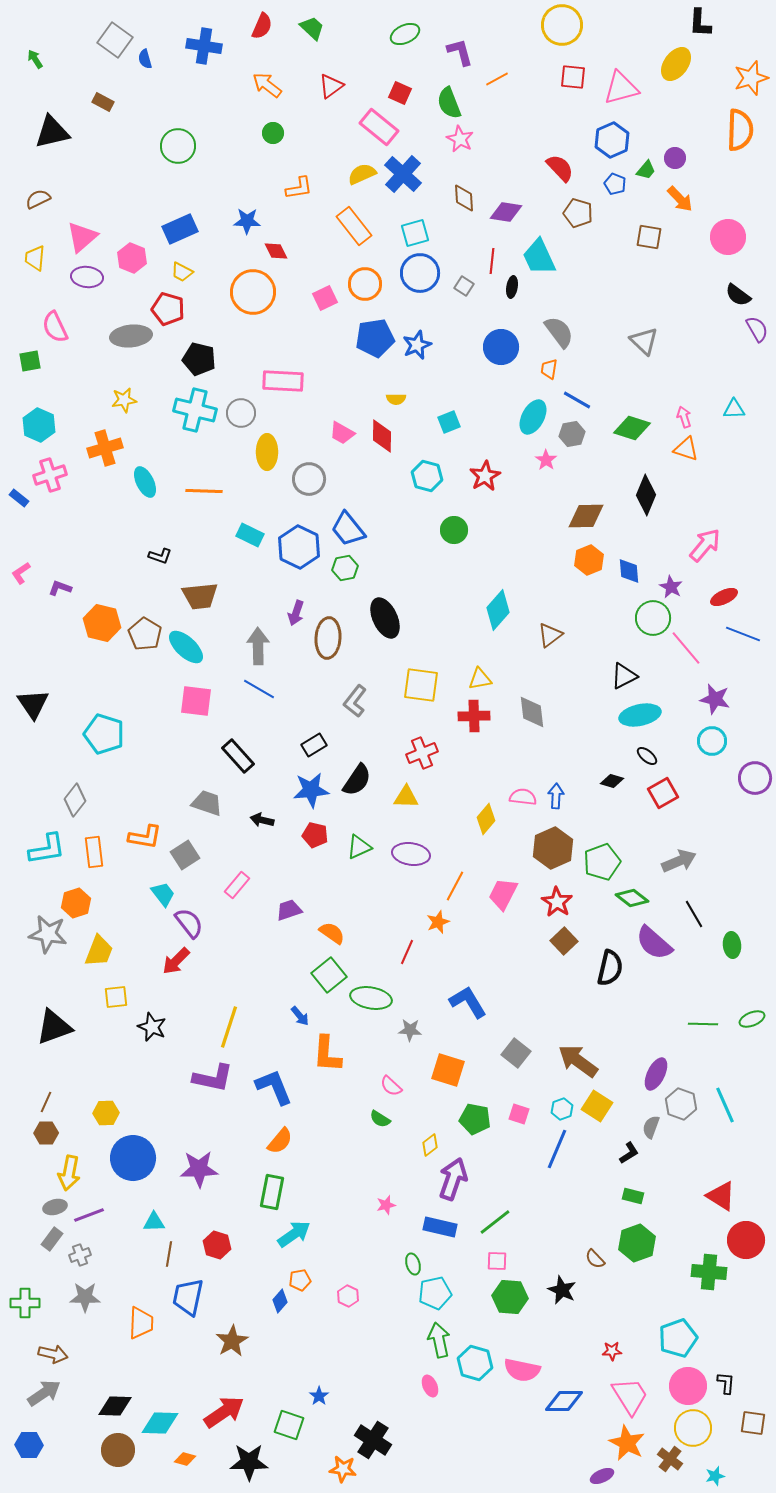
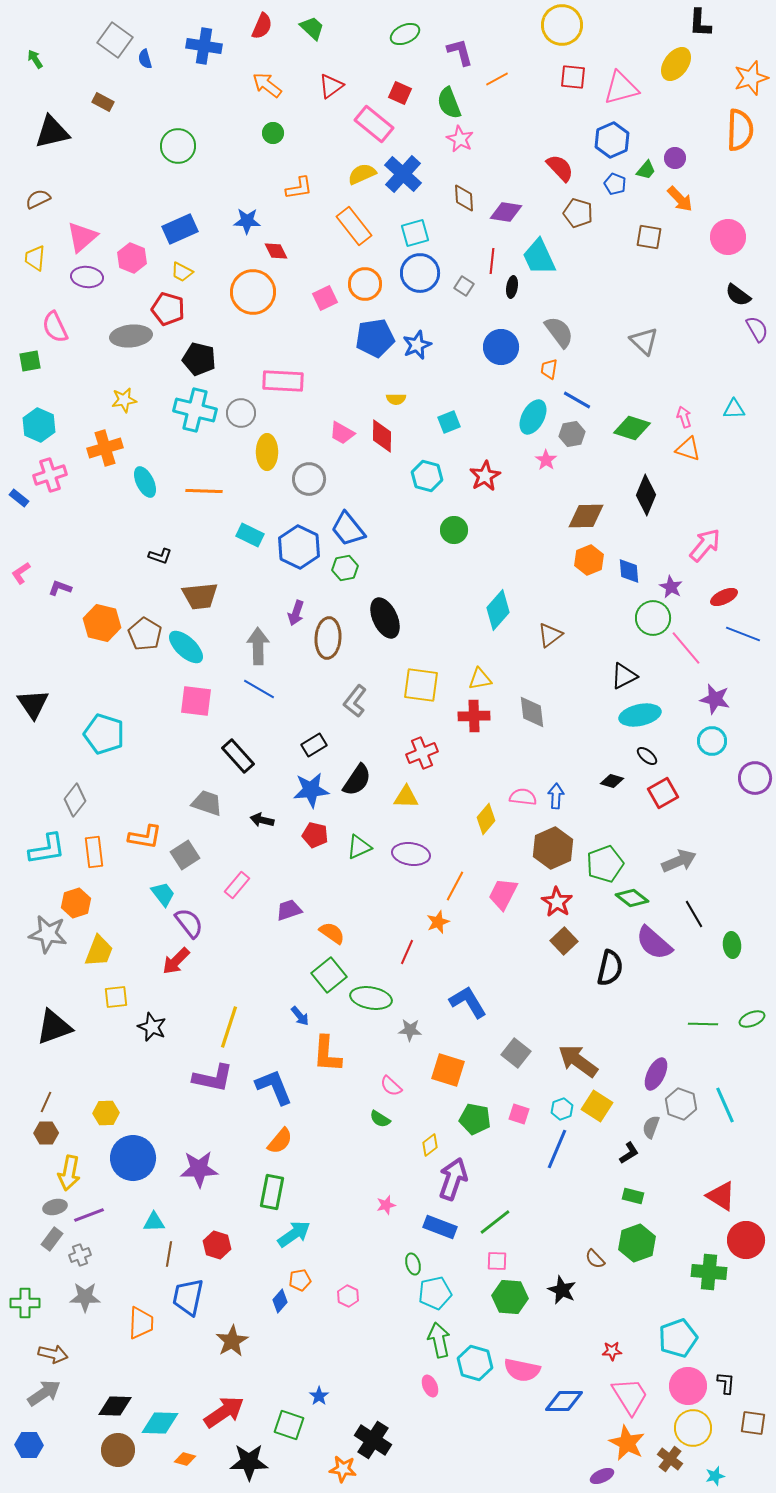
pink rectangle at (379, 127): moved 5 px left, 3 px up
orange triangle at (686, 449): moved 2 px right
green pentagon at (602, 862): moved 3 px right, 2 px down
blue rectangle at (440, 1227): rotated 8 degrees clockwise
